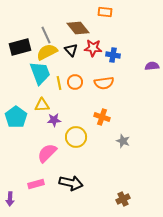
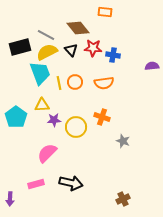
gray line: rotated 36 degrees counterclockwise
yellow circle: moved 10 px up
